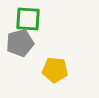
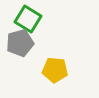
green square: rotated 28 degrees clockwise
